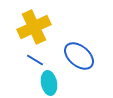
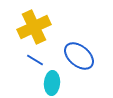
cyan ellipse: moved 3 px right; rotated 15 degrees clockwise
